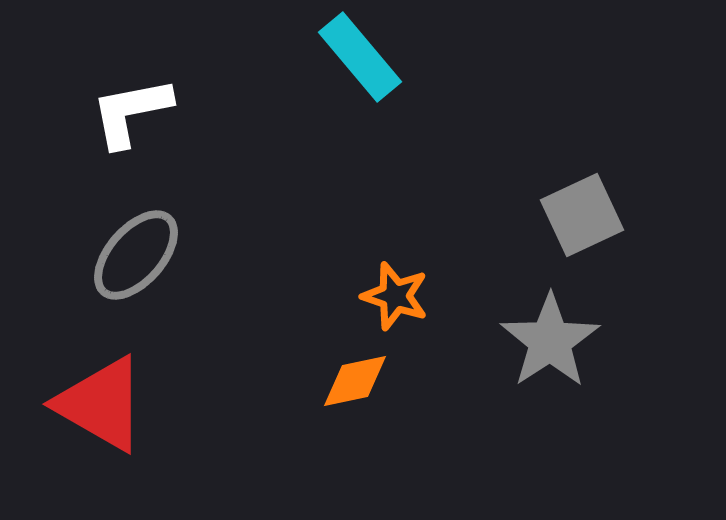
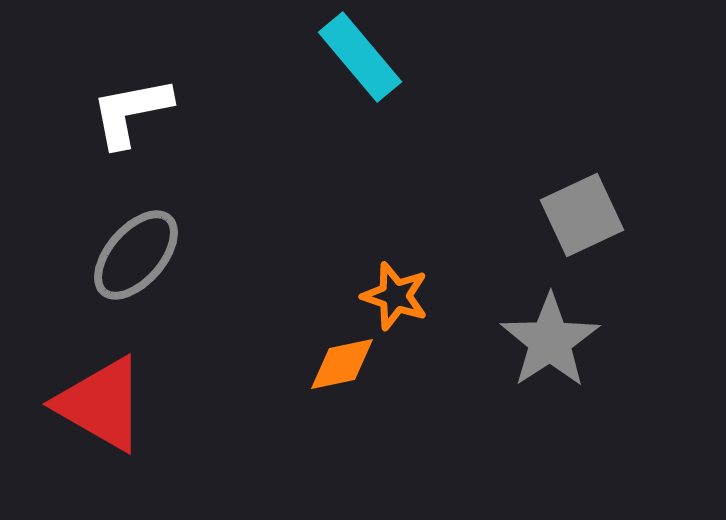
orange diamond: moved 13 px left, 17 px up
